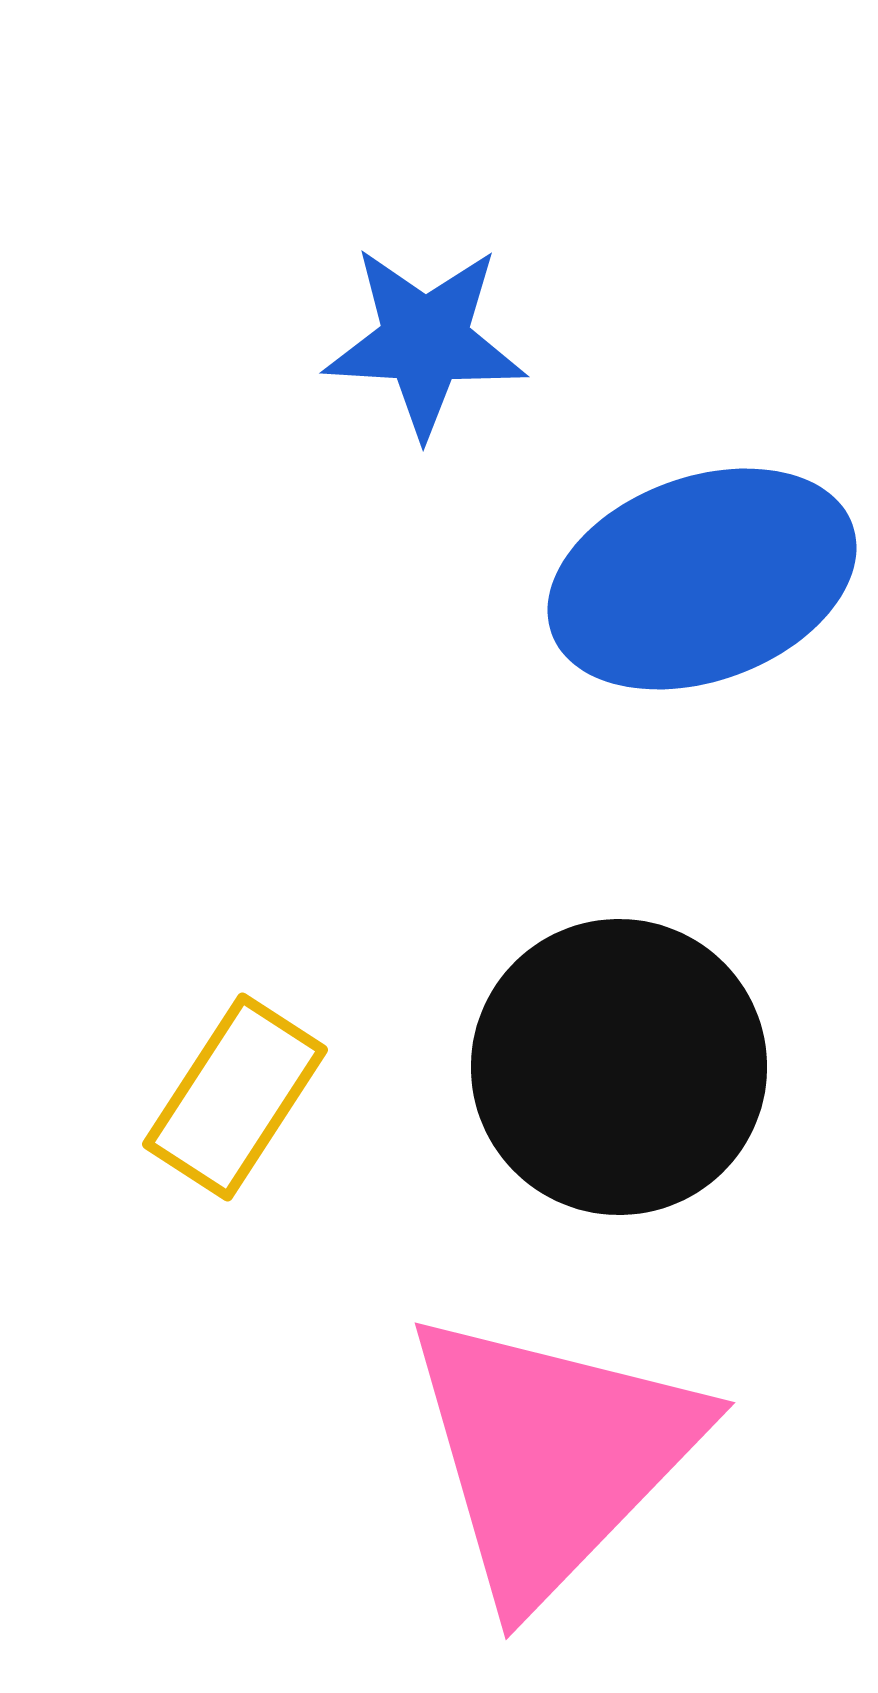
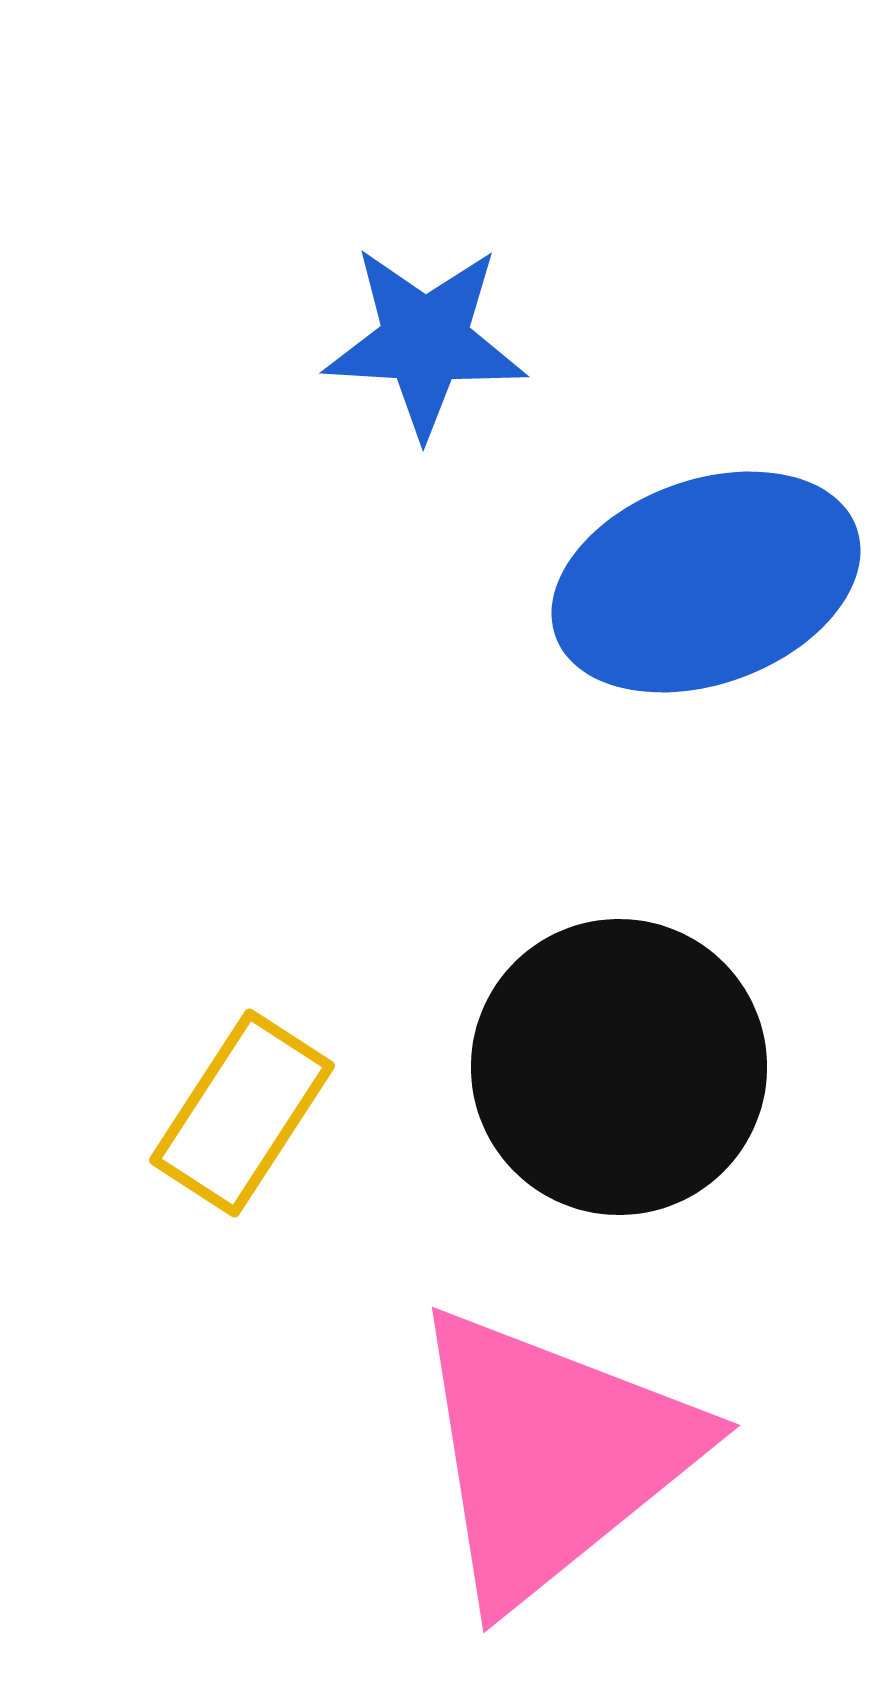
blue ellipse: moved 4 px right, 3 px down
yellow rectangle: moved 7 px right, 16 px down
pink triangle: rotated 7 degrees clockwise
